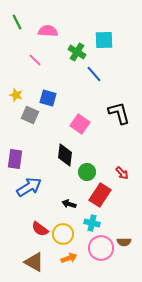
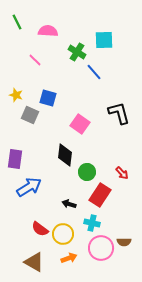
blue line: moved 2 px up
